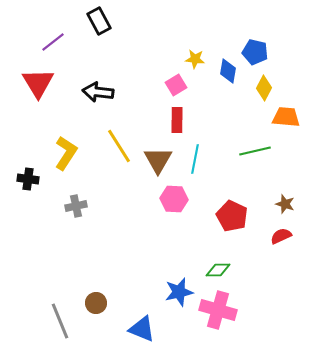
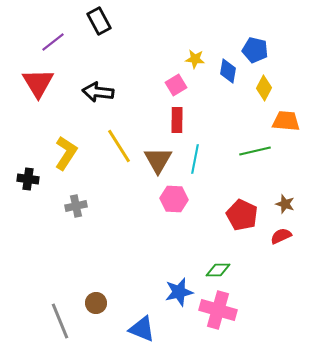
blue pentagon: moved 2 px up
orange trapezoid: moved 4 px down
red pentagon: moved 10 px right, 1 px up
